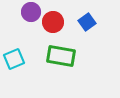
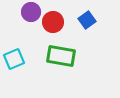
blue square: moved 2 px up
